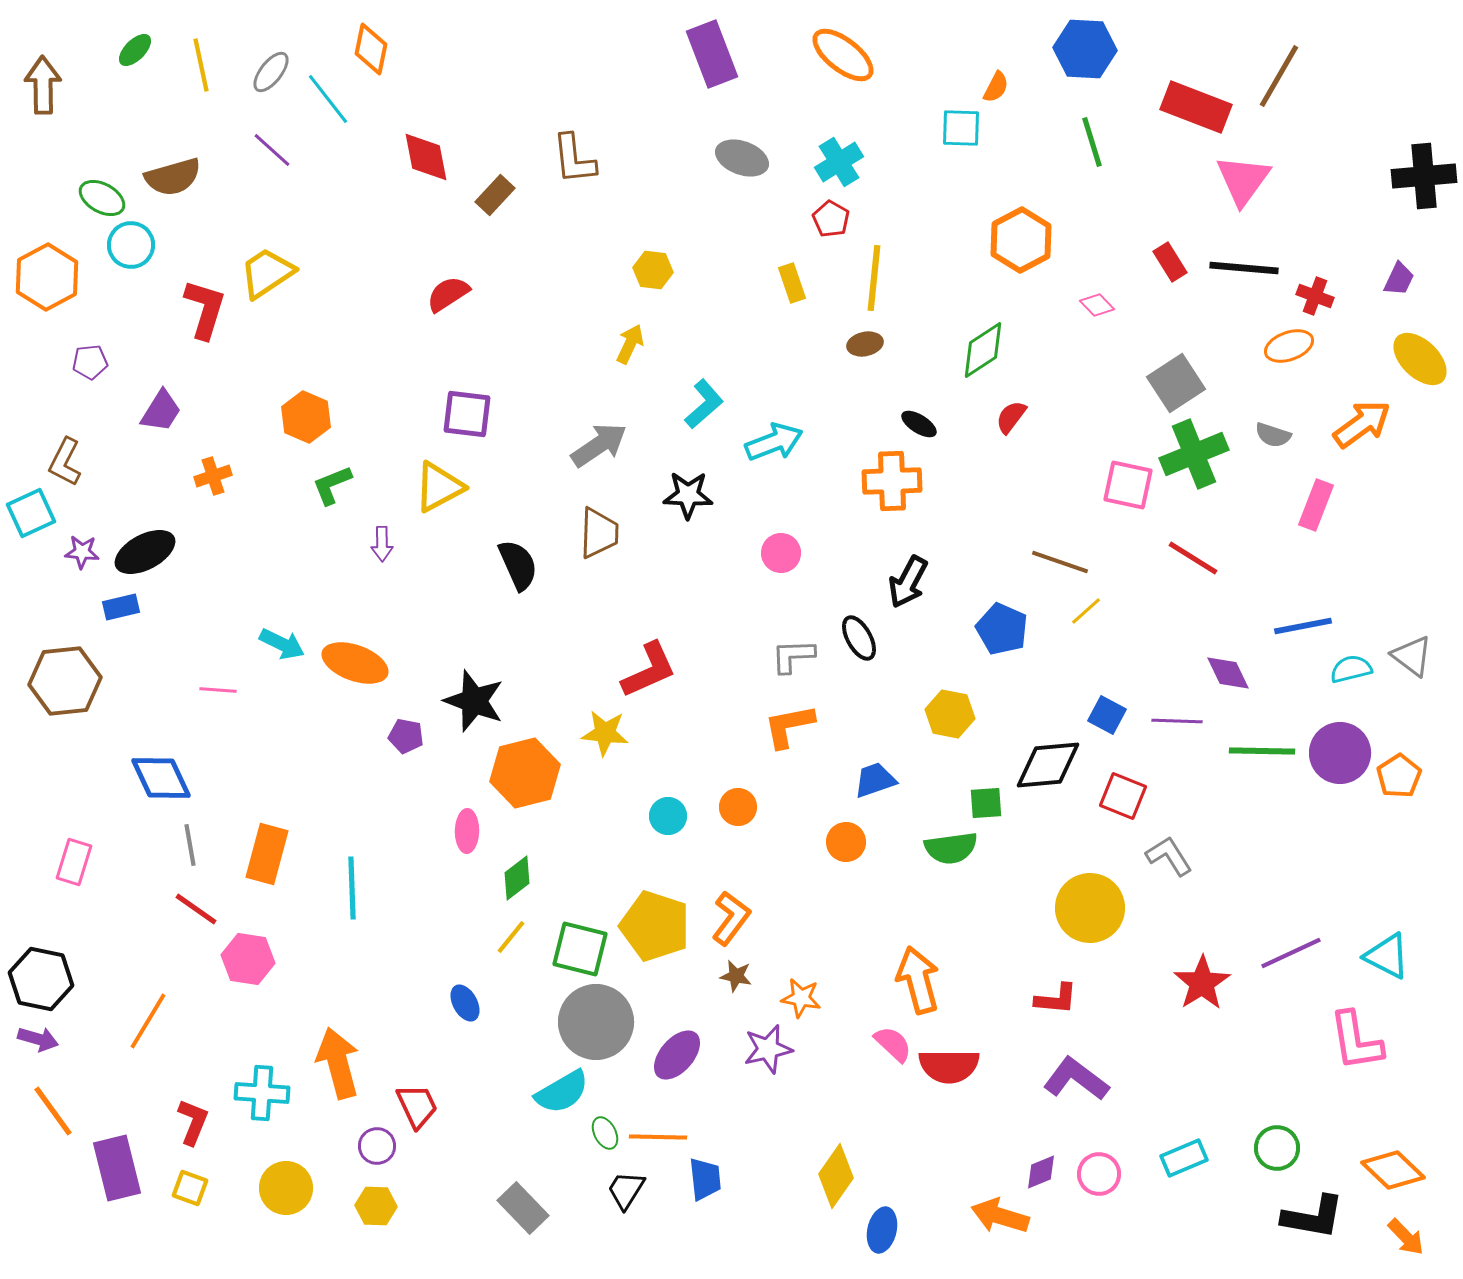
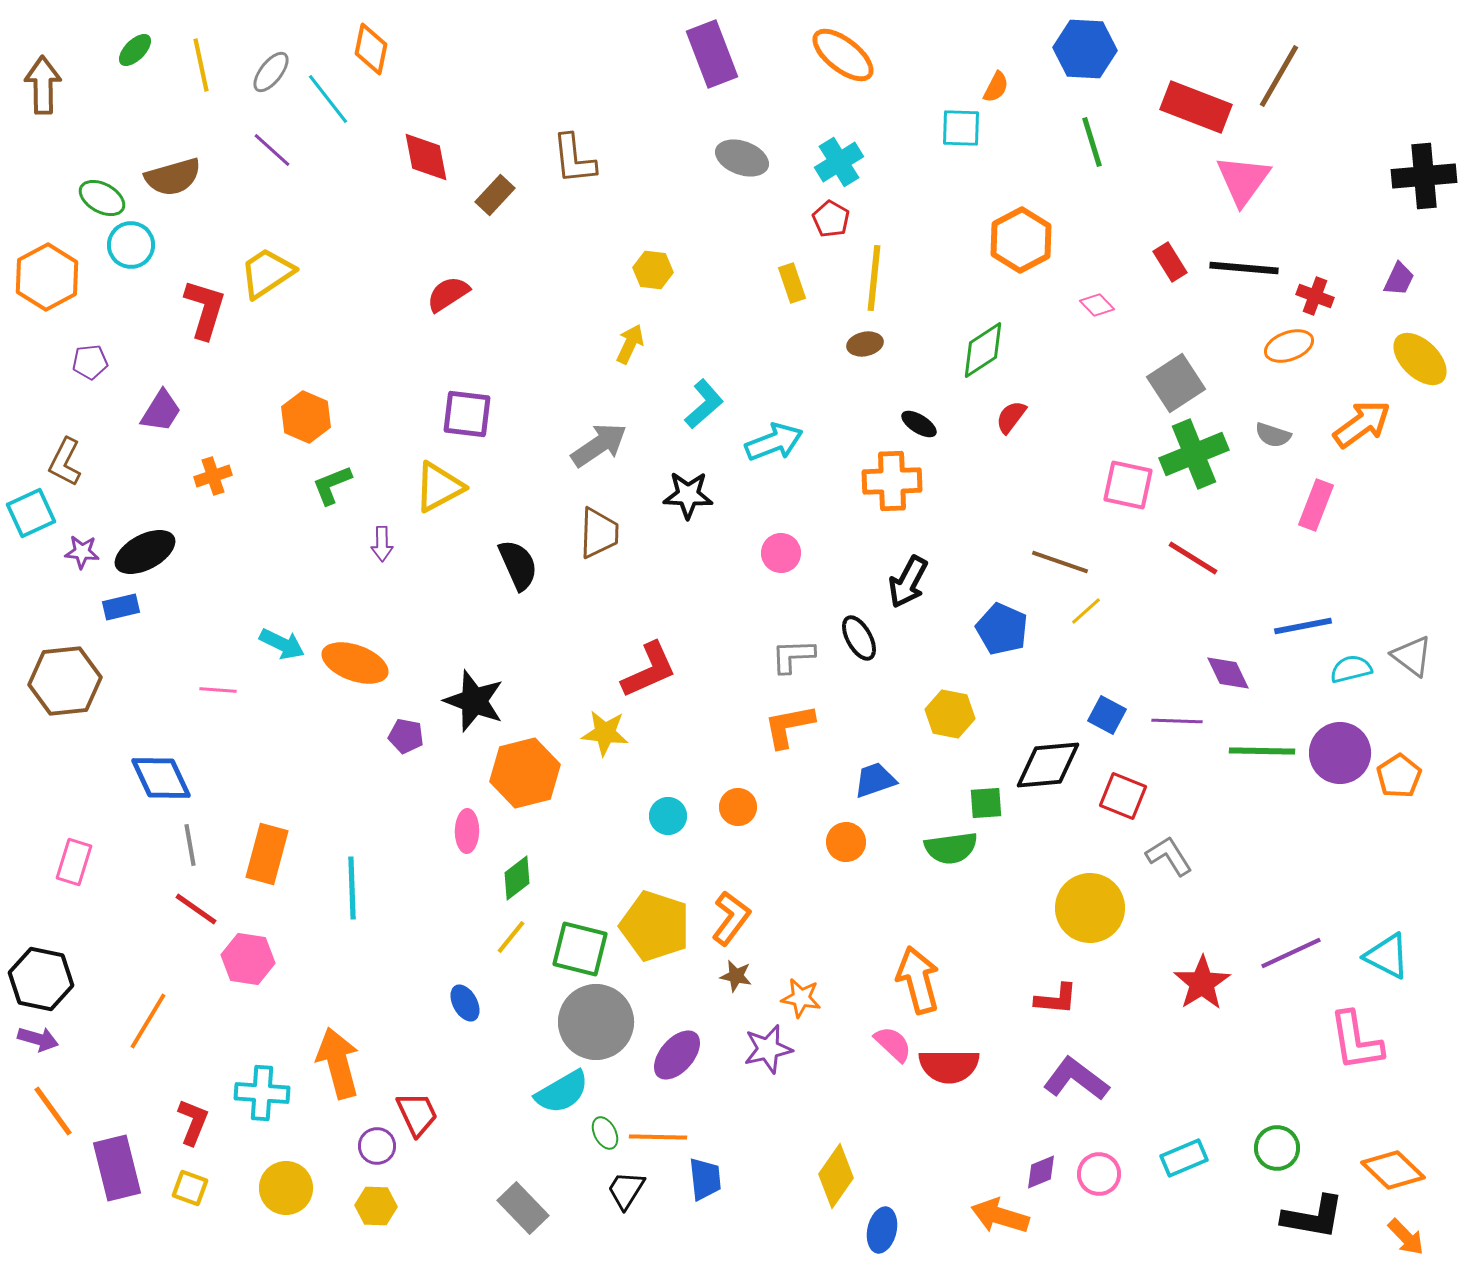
red trapezoid at (417, 1106): moved 8 px down
